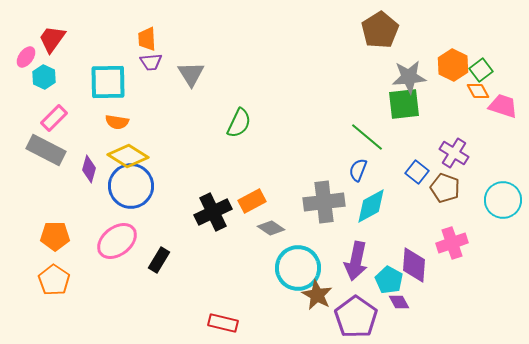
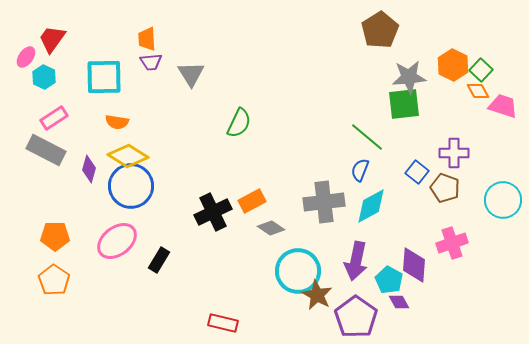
green square at (481, 70): rotated 10 degrees counterclockwise
cyan square at (108, 82): moved 4 px left, 5 px up
pink rectangle at (54, 118): rotated 12 degrees clockwise
purple cross at (454, 153): rotated 32 degrees counterclockwise
blue semicircle at (358, 170): moved 2 px right
cyan circle at (298, 268): moved 3 px down
